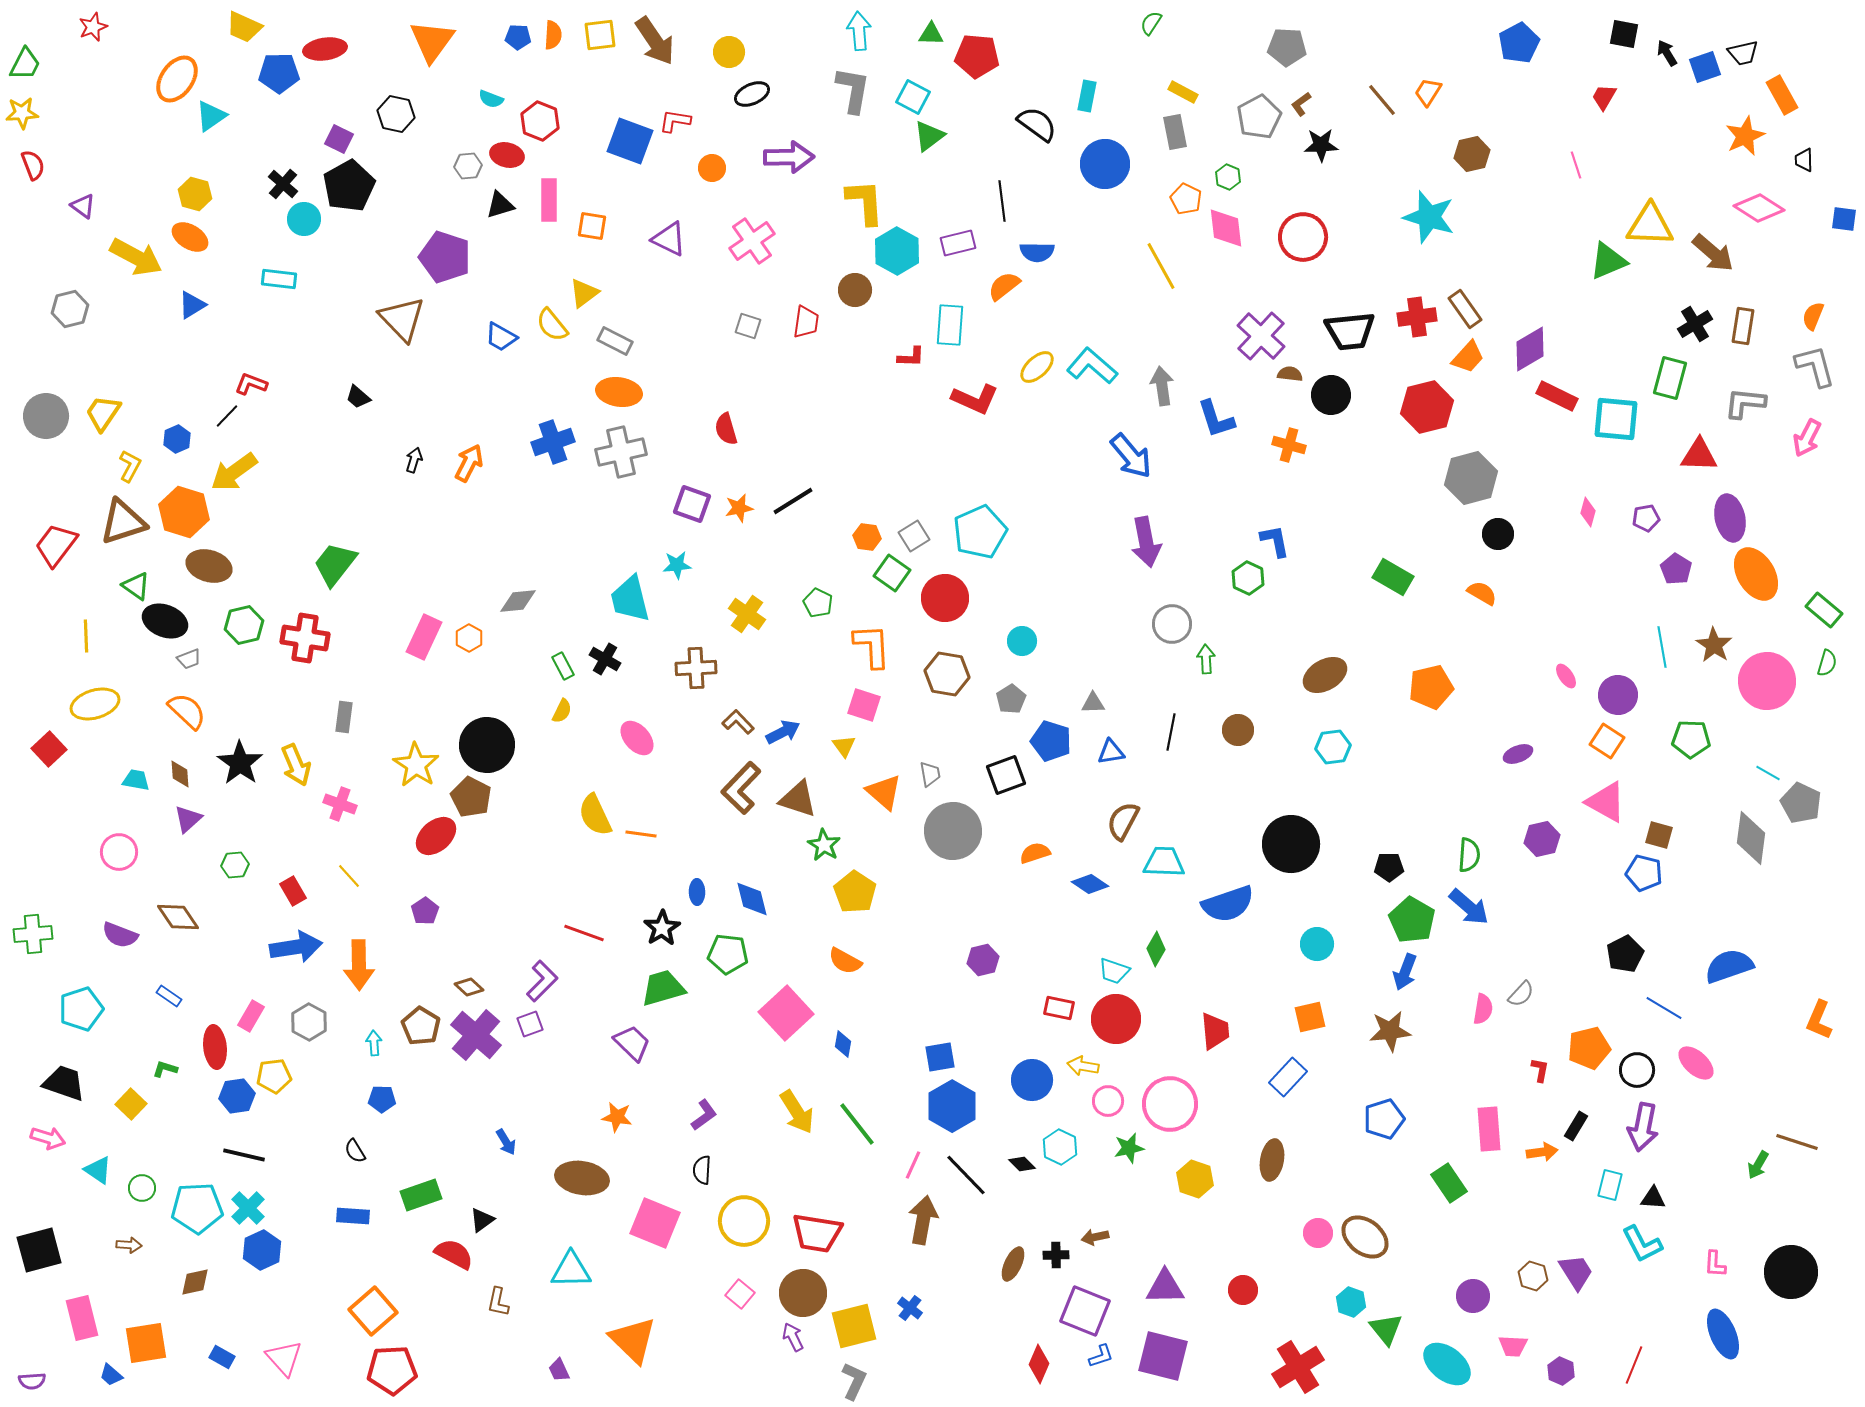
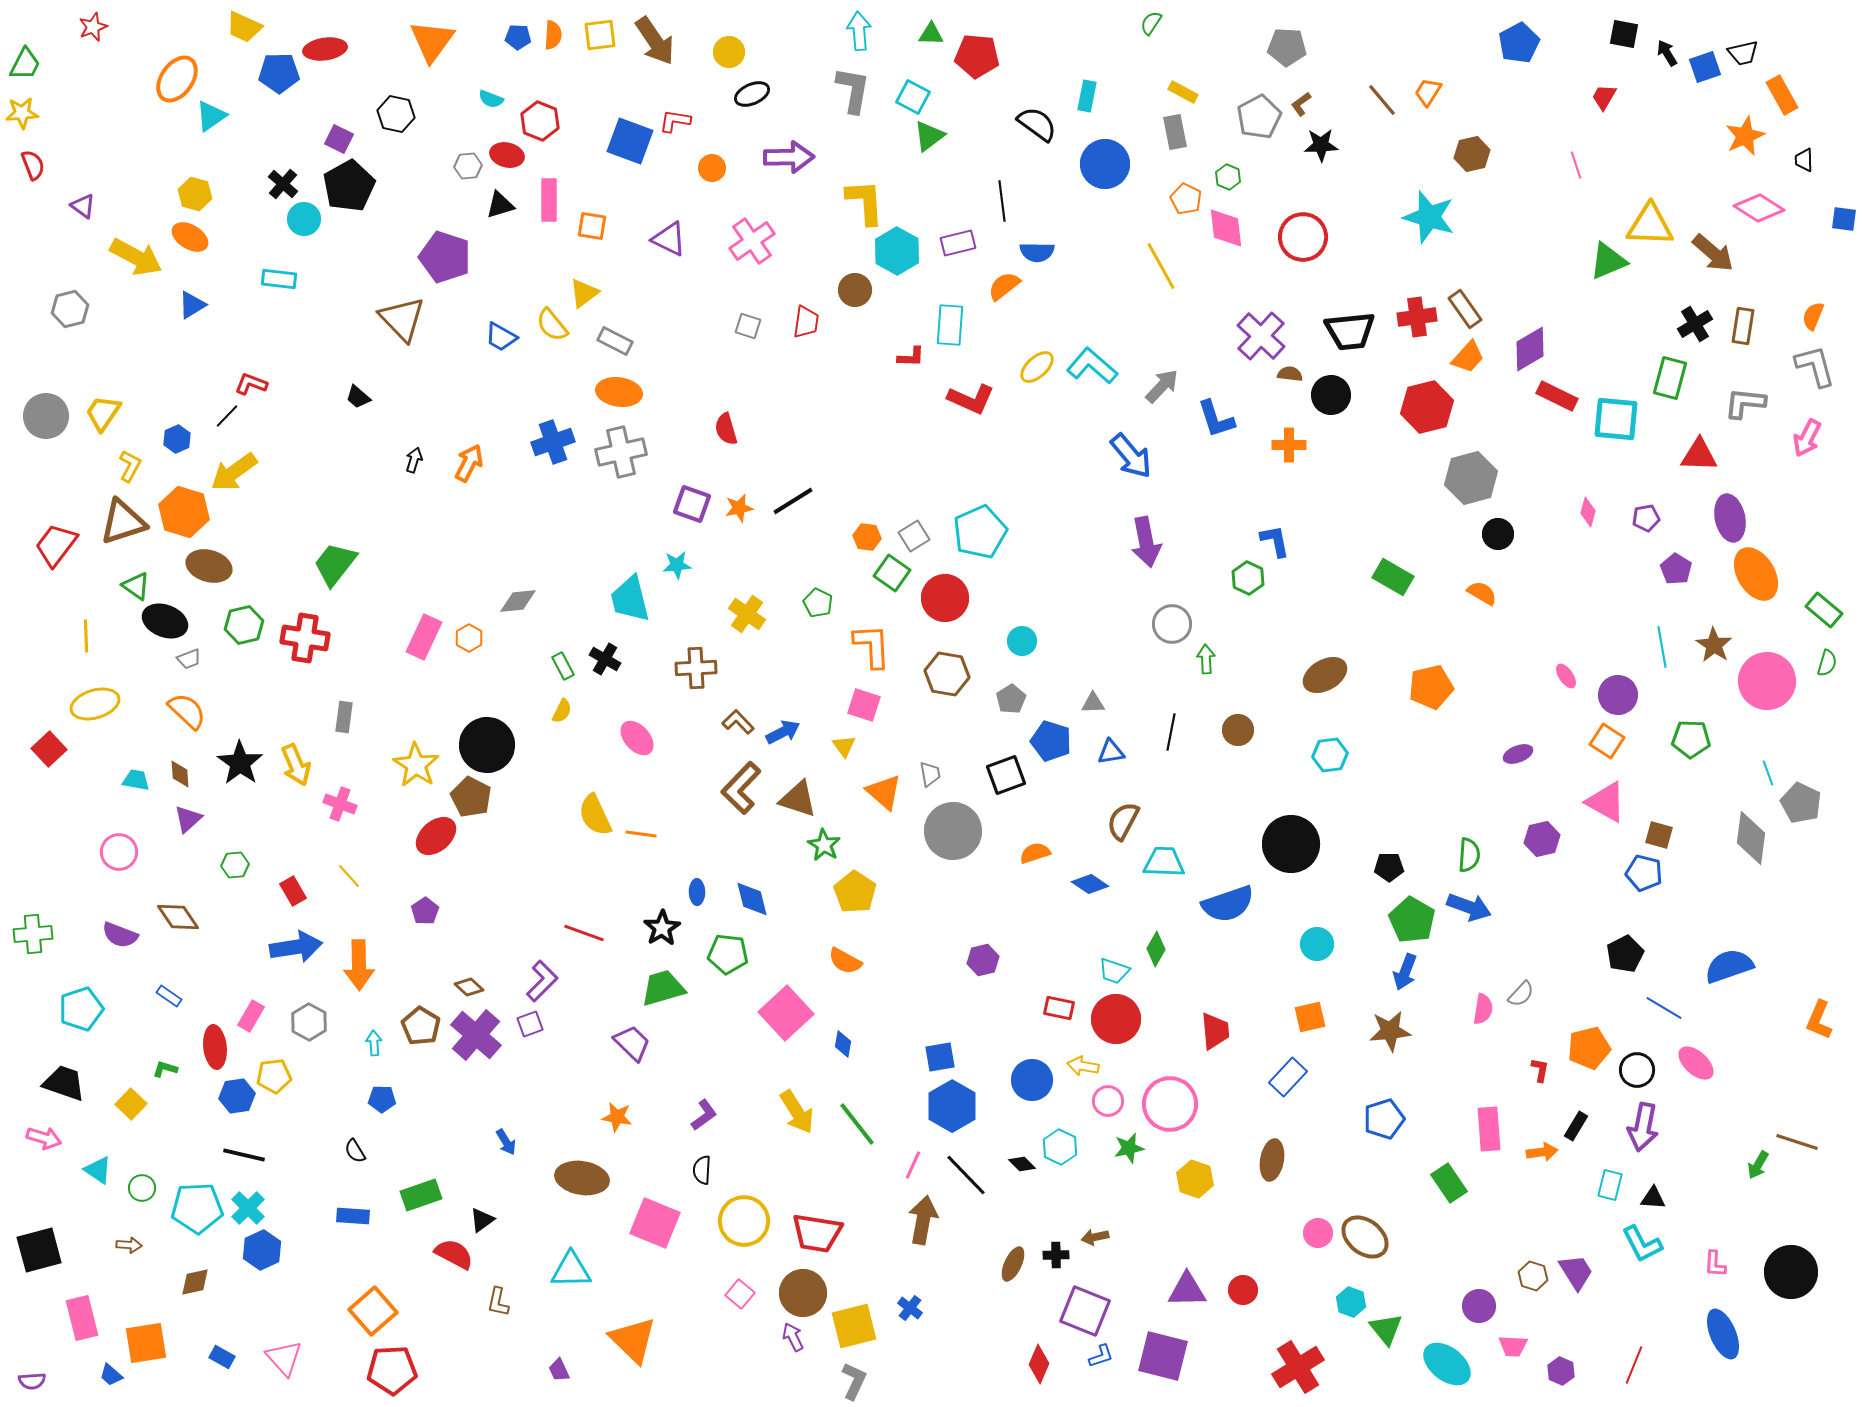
gray arrow at (1162, 386): rotated 51 degrees clockwise
red L-shape at (975, 399): moved 4 px left
orange cross at (1289, 445): rotated 16 degrees counterclockwise
cyan hexagon at (1333, 747): moved 3 px left, 8 px down
cyan line at (1768, 773): rotated 40 degrees clockwise
blue arrow at (1469, 907): rotated 21 degrees counterclockwise
pink arrow at (48, 1138): moved 4 px left
purple triangle at (1165, 1287): moved 22 px right, 3 px down
purple circle at (1473, 1296): moved 6 px right, 10 px down
